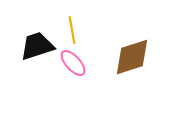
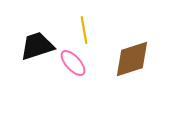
yellow line: moved 12 px right
brown diamond: moved 2 px down
